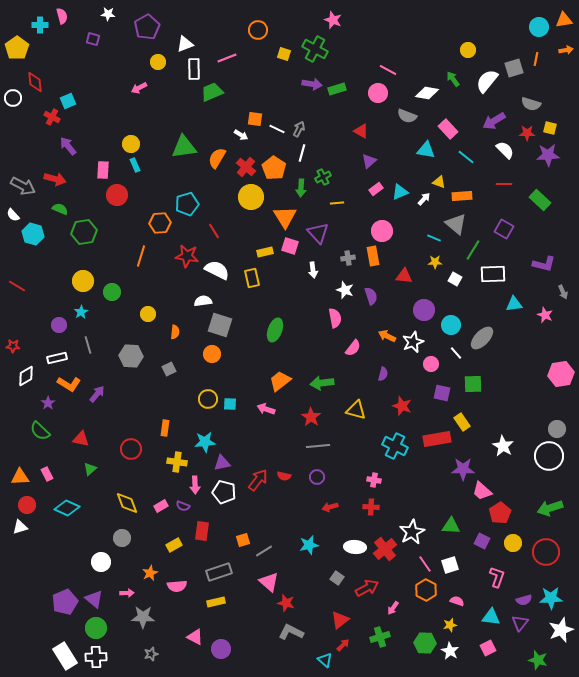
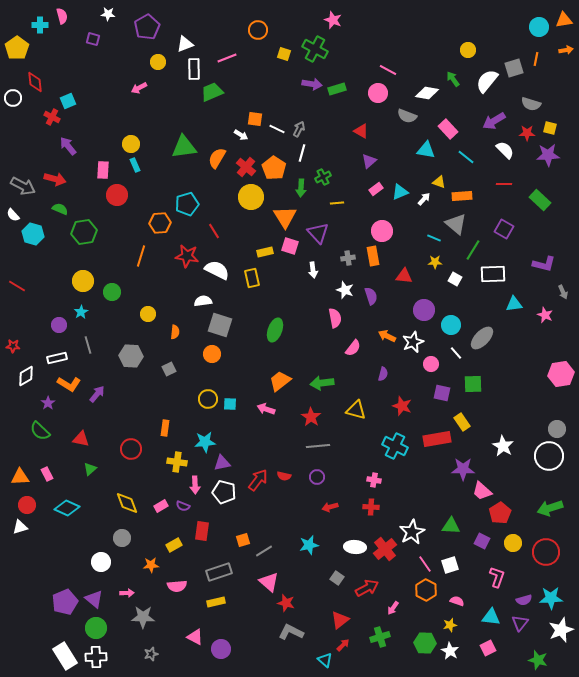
orange star at (150, 573): moved 1 px right, 8 px up; rotated 21 degrees clockwise
